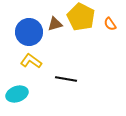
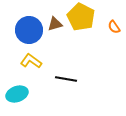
orange semicircle: moved 4 px right, 3 px down
blue circle: moved 2 px up
